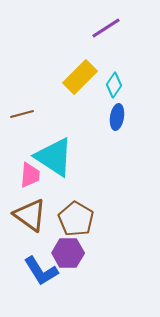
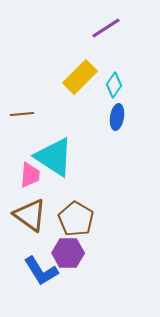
brown line: rotated 10 degrees clockwise
